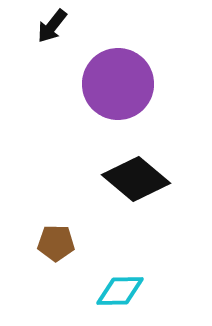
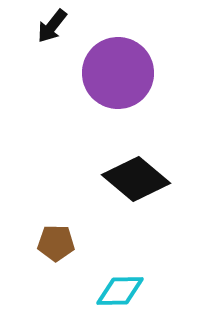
purple circle: moved 11 px up
